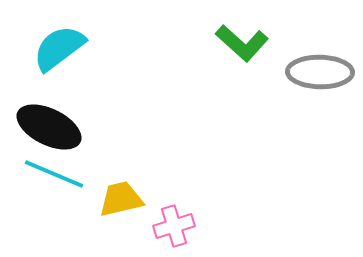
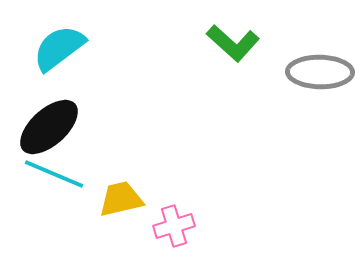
green L-shape: moved 9 px left
black ellipse: rotated 68 degrees counterclockwise
